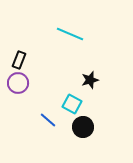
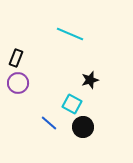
black rectangle: moved 3 px left, 2 px up
blue line: moved 1 px right, 3 px down
